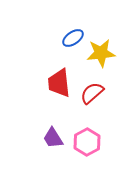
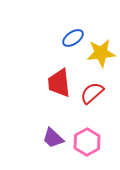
purple trapezoid: rotated 15 degrees counterclockwise
